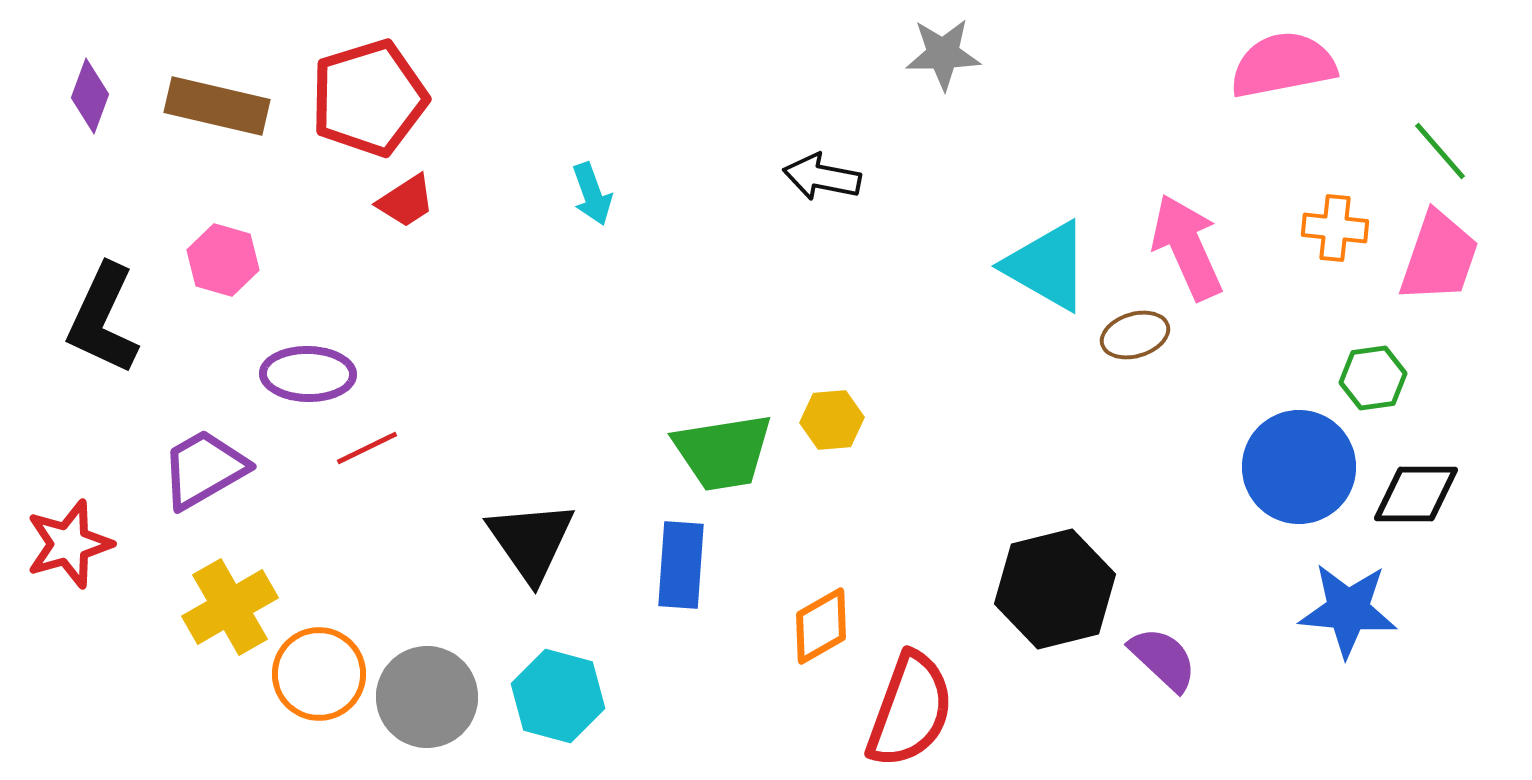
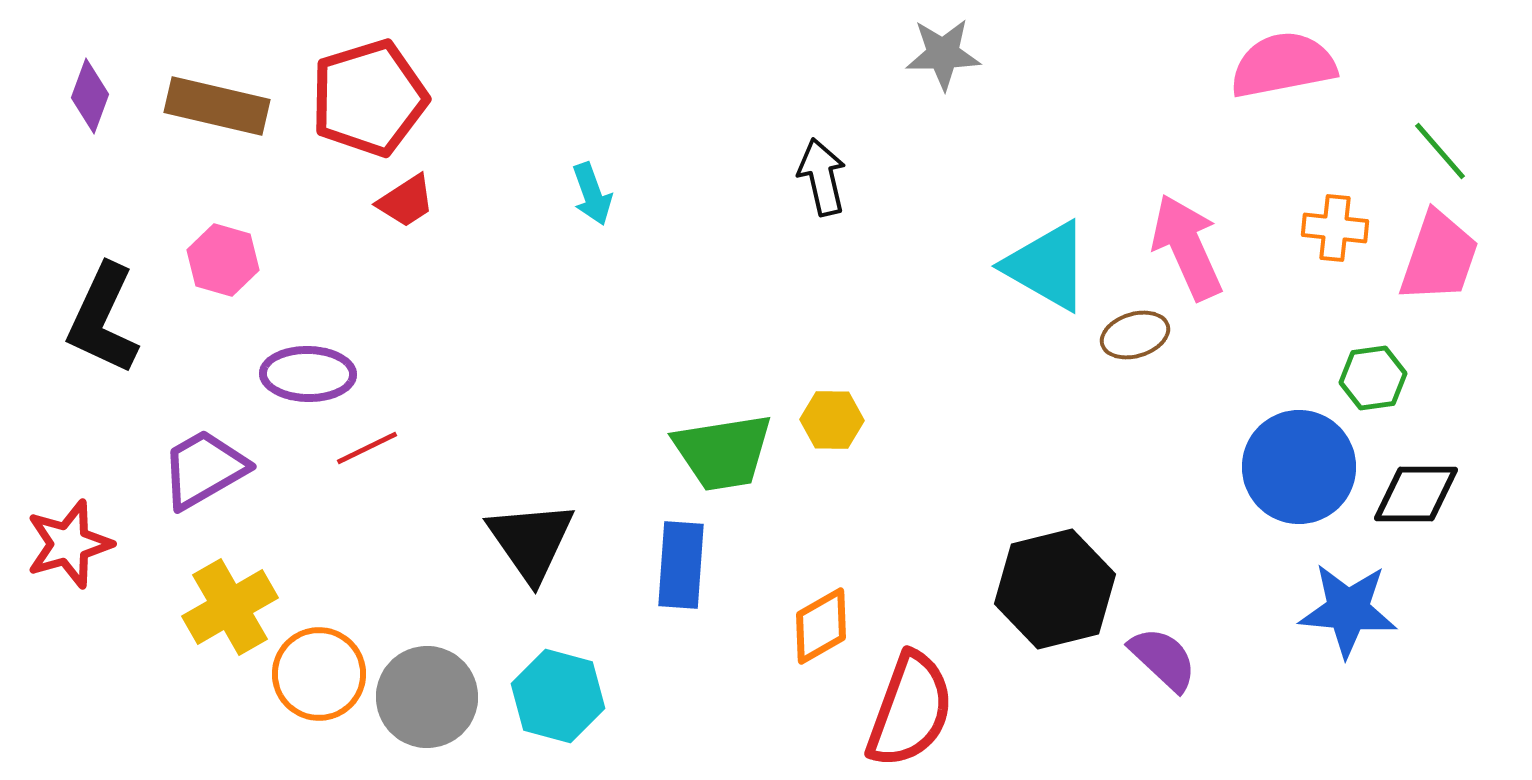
black arrow: rotated 66 degrees clockwise
yellow hexagon: rotated 6 degrees clockwise
